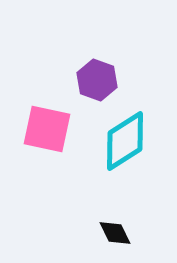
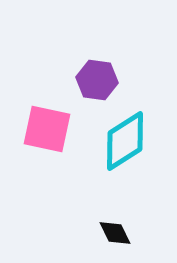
purple hexagon: rotated 12 degrees counterclockwise
